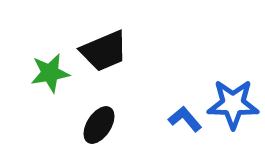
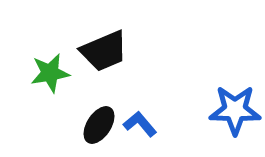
blue star: moved 2 px right, 6 px down
blue L-shape: moved 45 px left, 5 px down
